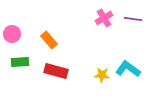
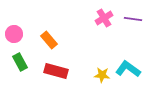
pink circle: moved 2 px right
green rectangle: rotated 66 degrees clockwise
